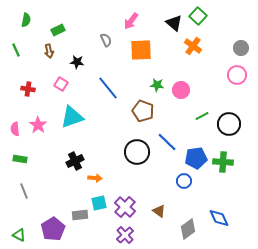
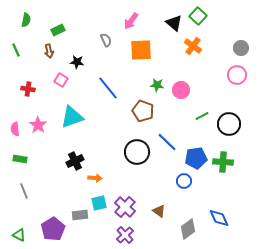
pink square at (61, 84): moved 4 px up
